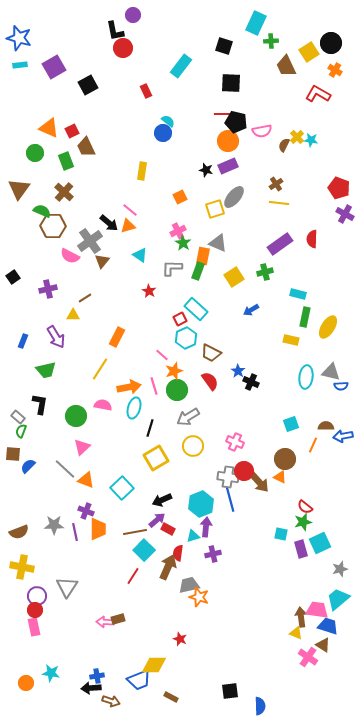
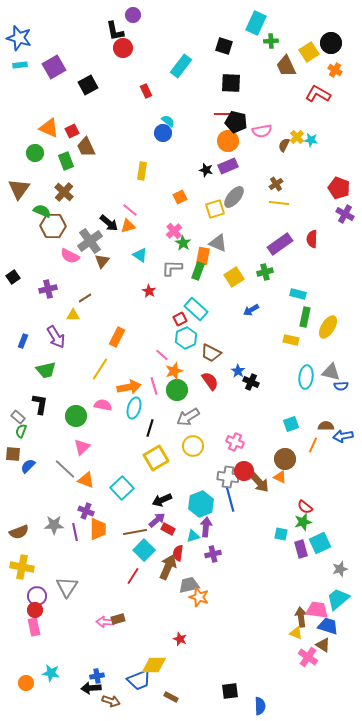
pink cross at (178, 231): moved 4 px left; rotated 14 degrees counterclockwise
